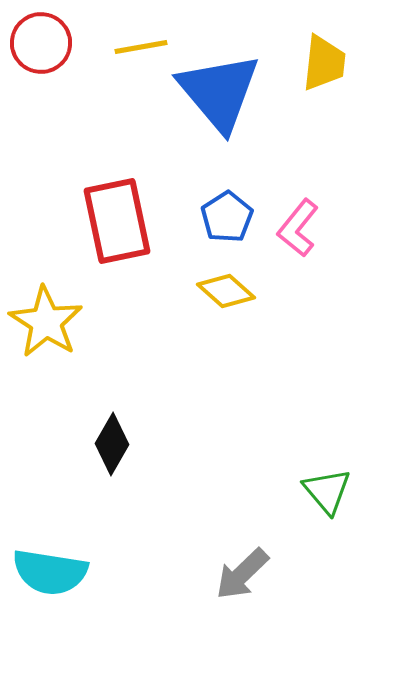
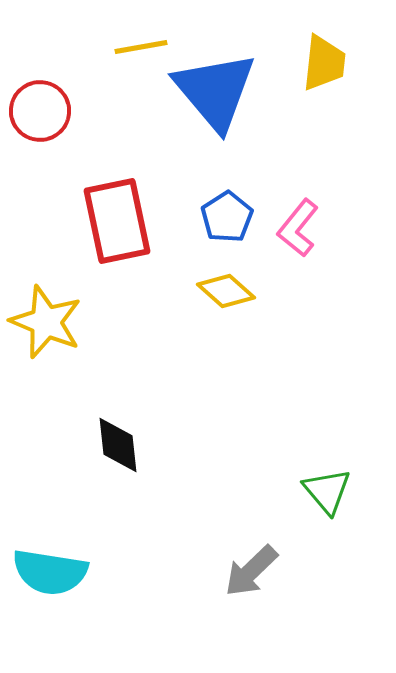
red circle: moved 1 px left, 68 px down
blue triangle: moved 4 px left, 1 px up
yellow star: rotated 10 degrees counterclockwise
black diamond: moved 6 px right, 1 px down; rotated 36 degrees counterclockwise
gray arrow: moved 9 px right, 3 px up
